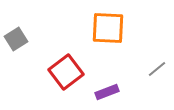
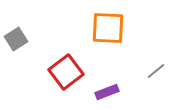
gray line: moved 1 px left, 2 px down
